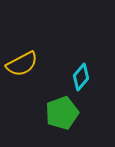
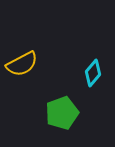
cyan diamond: moved 12 px right, 4 px up
